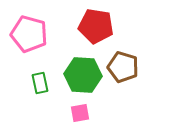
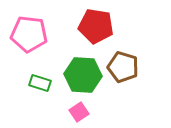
pink pentagon: rotated 9 degrees counterclockwise
green rectangle: rotated 60 degrees counterclockwise
pink square: moved 1 px left, 1 px up; rotated 24 degrees counterclockwise
